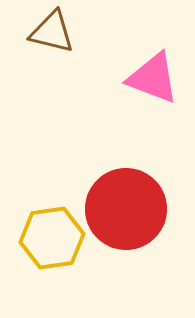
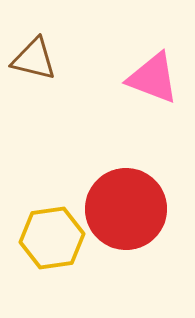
brown triangle: moved 18 px left, 27 px down
